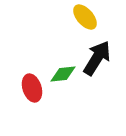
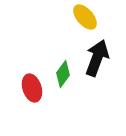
black arrow: rotated 12 degrees counterclockwise
green diamond: rotated 48 degrees counterclockwise
